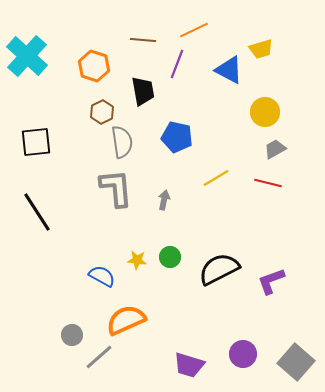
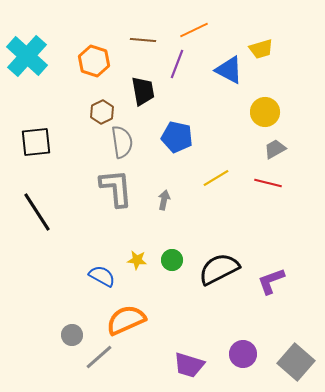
orange hexagon: moved 5 px up
green circle: moved 2 px right, 3 px down
